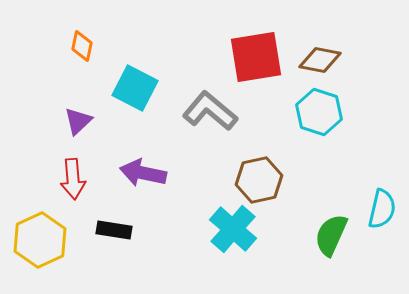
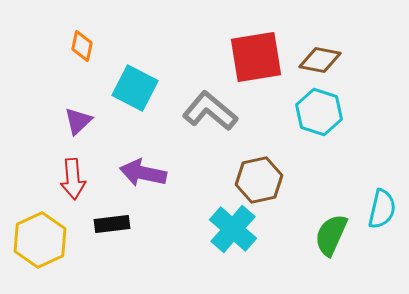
black rectangle: moved 2 px left, 6 px up; rotated 16 degrees counterclockwise
